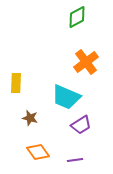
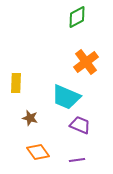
purple trapezoid: moved 1 px left; rotated 125 degrees counterclockwise
purple line: moved 2 px right
